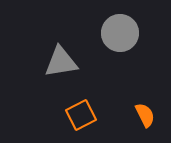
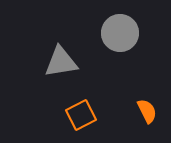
orange semicircle: moved 2 px right, 4 px up
